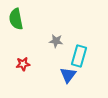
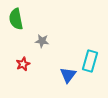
gray star: moved 14 px left
cyan rectangle: moved 11 px right, 5 px down
red star: rotated 16 degrees counterclockwise
